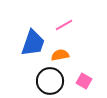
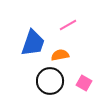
pink line: moved 4 px right
pink square: moved 2 px down
